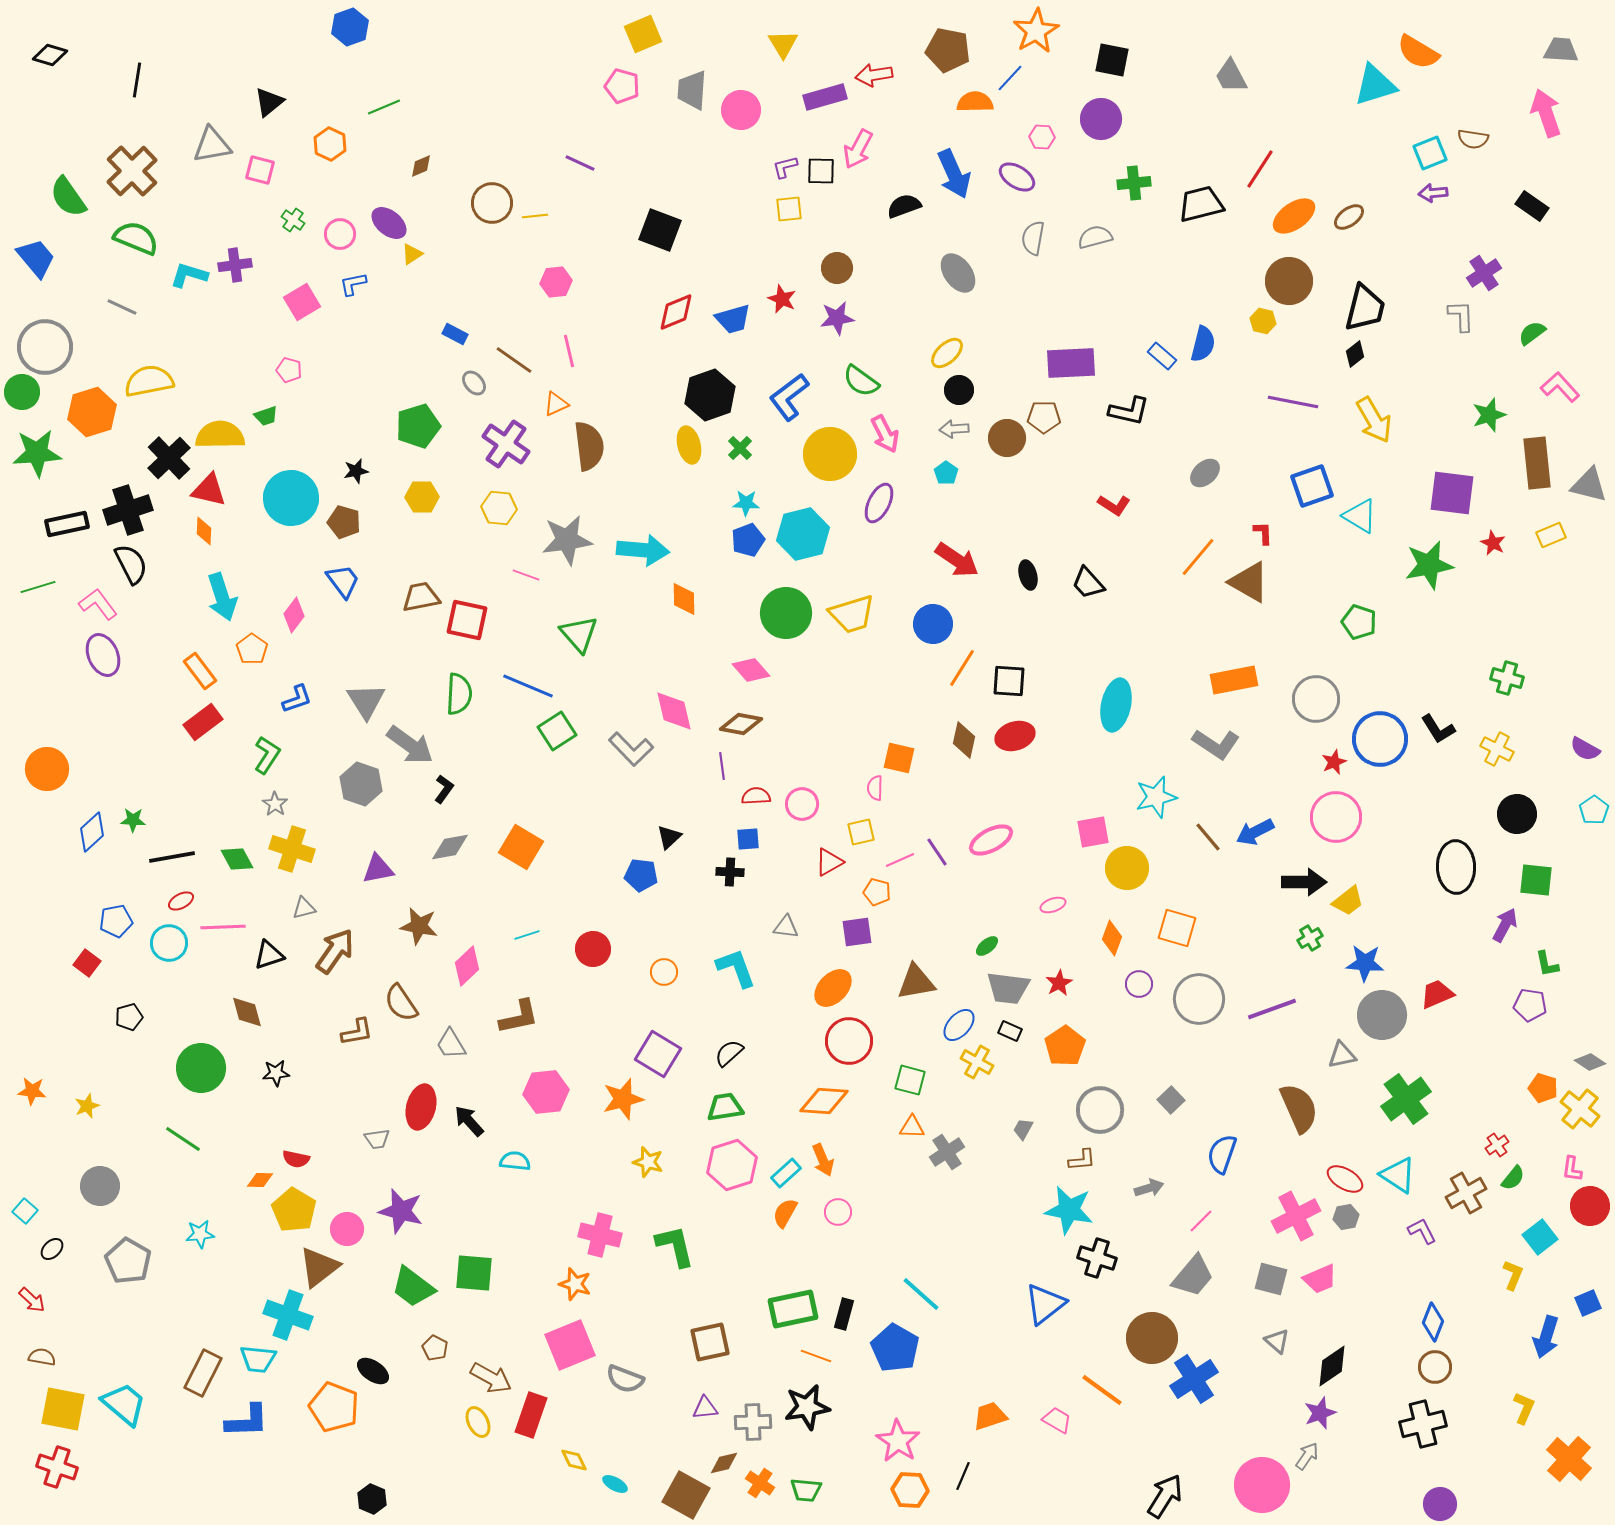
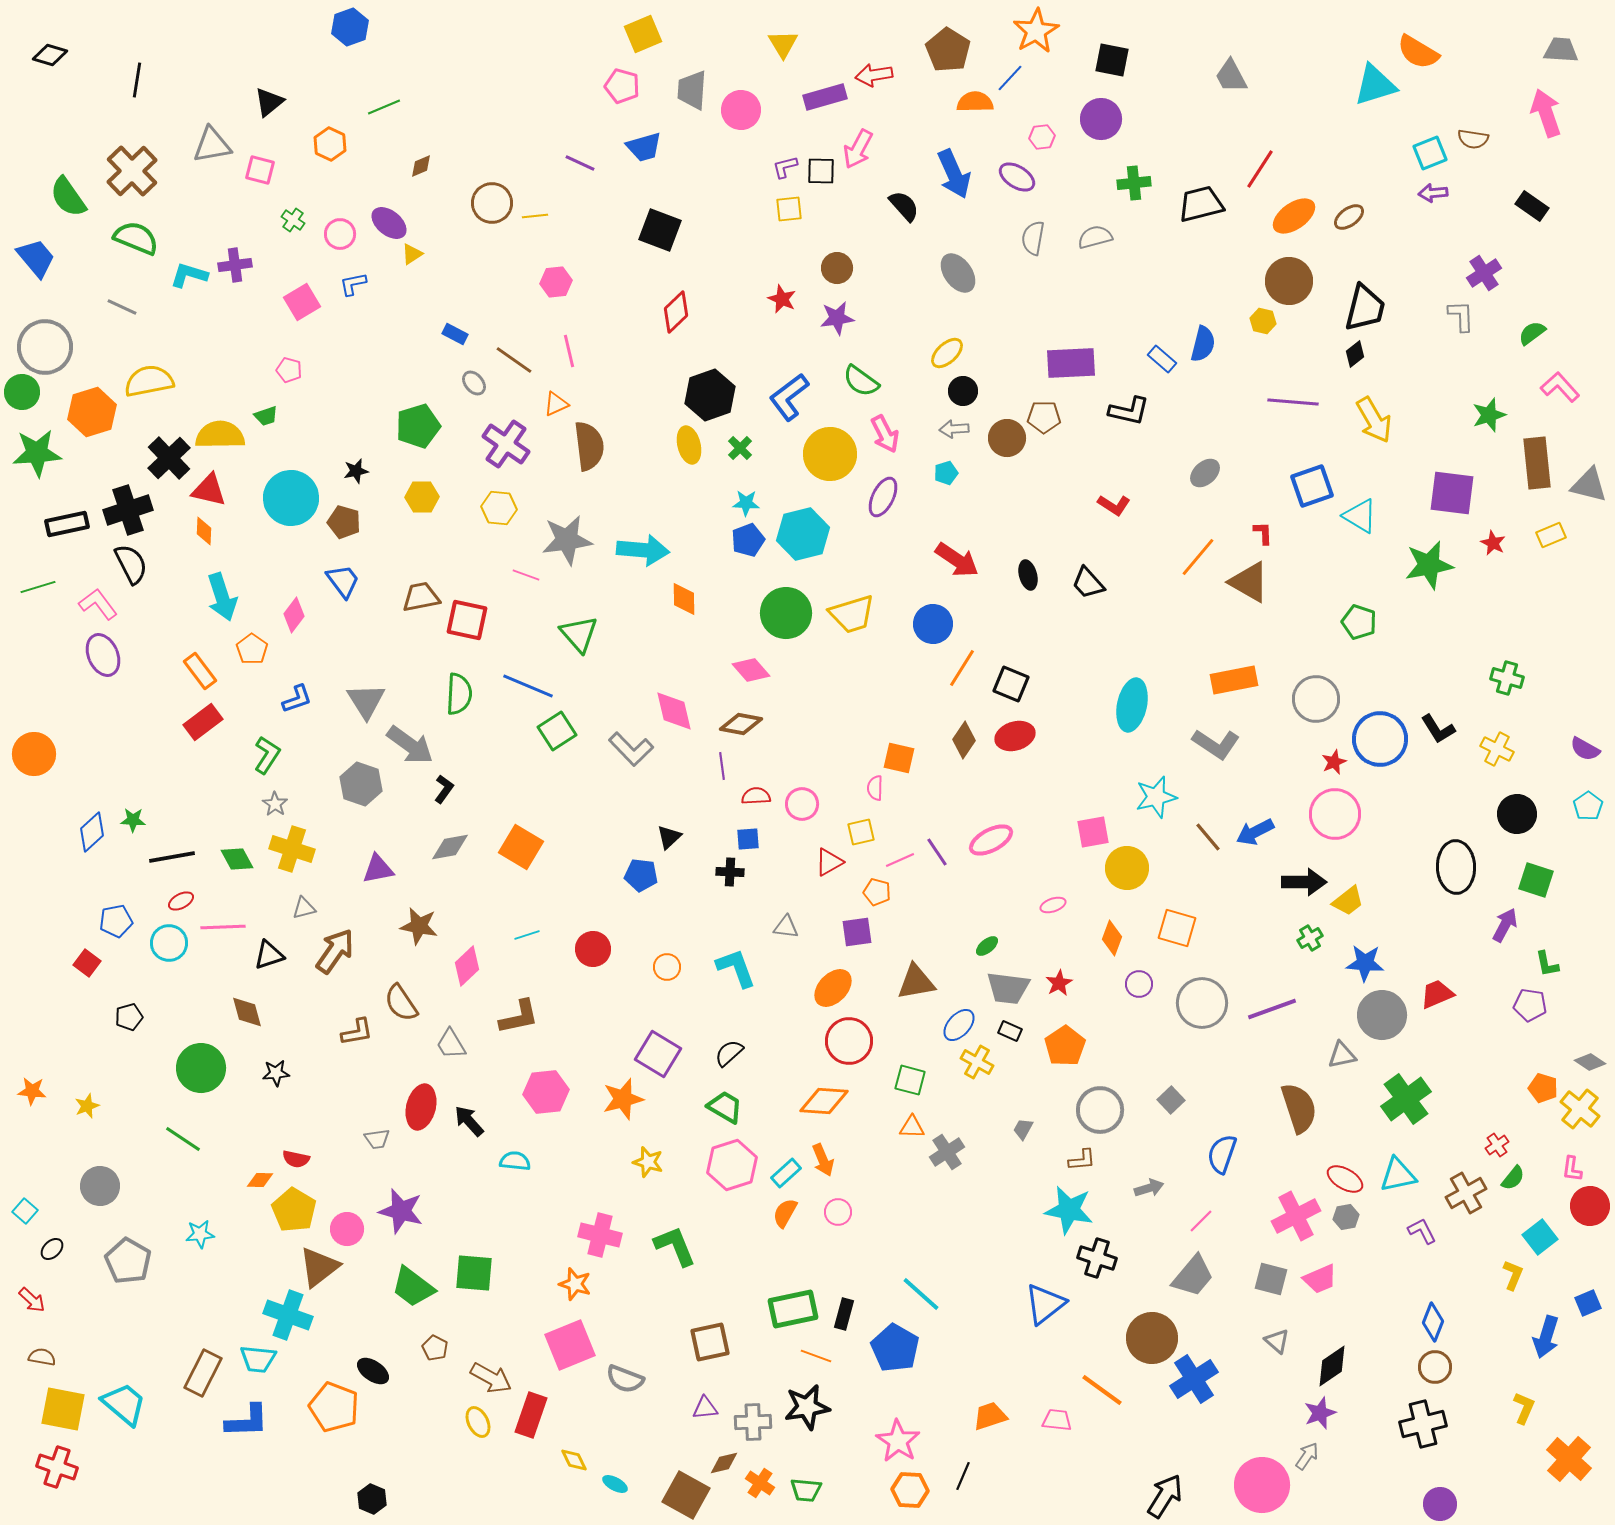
brown pentagon at (948, 50): rotated 21 degrees clockwise
pink hexagon at (1042, 137): rotated 10 degrees counterclockwise
black semicircle at (904, 206): rotated 68 degrees clockwise
red diamond at (676, 312): rotated 21 degrees counterclockwise
blue trapezoid at (733, 319): moved 89 px left, 172 px up
blue rectangle at (1162, 356): moved 3 px down
black circle at (959, 390): moved 4 px right, 1 px down
purple line at (1293, 402): rotated 6 degrees counterclockwise
cyan pentagon at (946, 473): rotated 20 degrees clockwise
purple ellipse at (879, 503): moved 4 px right, 6 px up
black square at (1009, 681): moved 2 px right, 3 px down; rotated 18 degrees clockwise
cyan ellipse at (1116, 705): moved 16 px right
brown diamond at (964, 740): rotated 21 degrees clockwise
orange circle at (47, 769): moved 13 px left, 15 px up
cyan pentagon at (1594, 810): moved 6 px left, 4 px up
pink circle at (1336, 817): moved 1 px left, 3 px up
green square at (1536, 880): rotated 12 degrees clockwise
orange circle at (664, 972): moved 3 px right, 5 px up
gray circle at (1199, 999): moved 3 px right, 4 px down
green trapezoid at (725, 1107): rotated 39 degrees clockwise
brown semicircle at (1299, 1108): rotated 6 degrees clockwise
cyan triangle at (1398, 1175): rotated 45 degrees counterclockwise
green L-shape at (675, 1246): rotated 9 degrees counterclockwise
pink trapezoid at (1057, 1420): rotated 24 degrees counterclockwise
